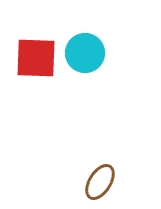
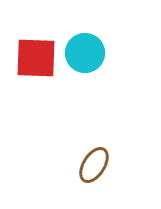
brown ellipse: moved 6 px left, 17 px up
